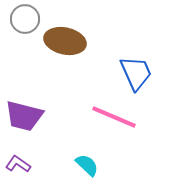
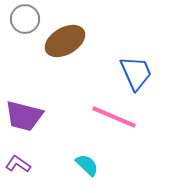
brown ellipse: rotated 42 degrees counterclockwise
